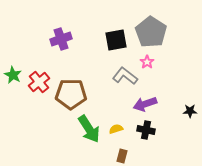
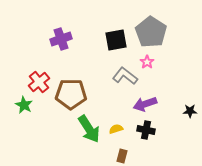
green star: moved 11 px right, 30 px down
